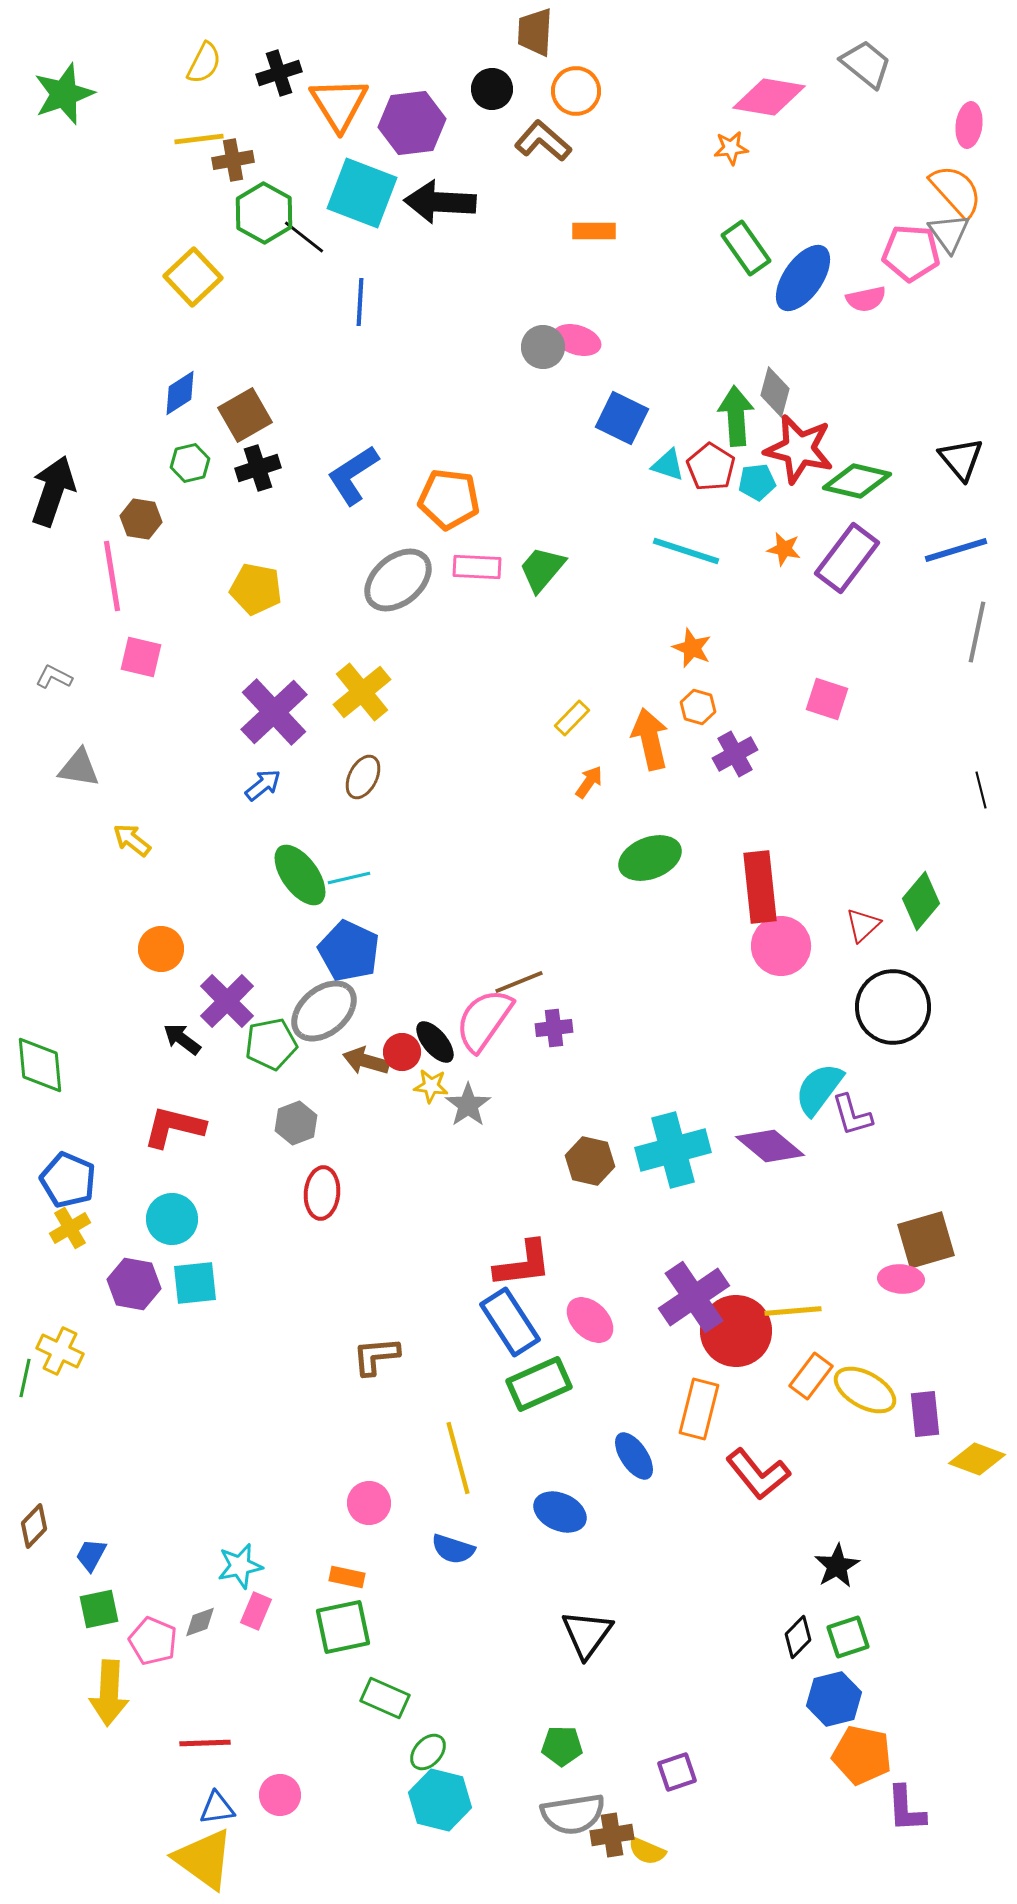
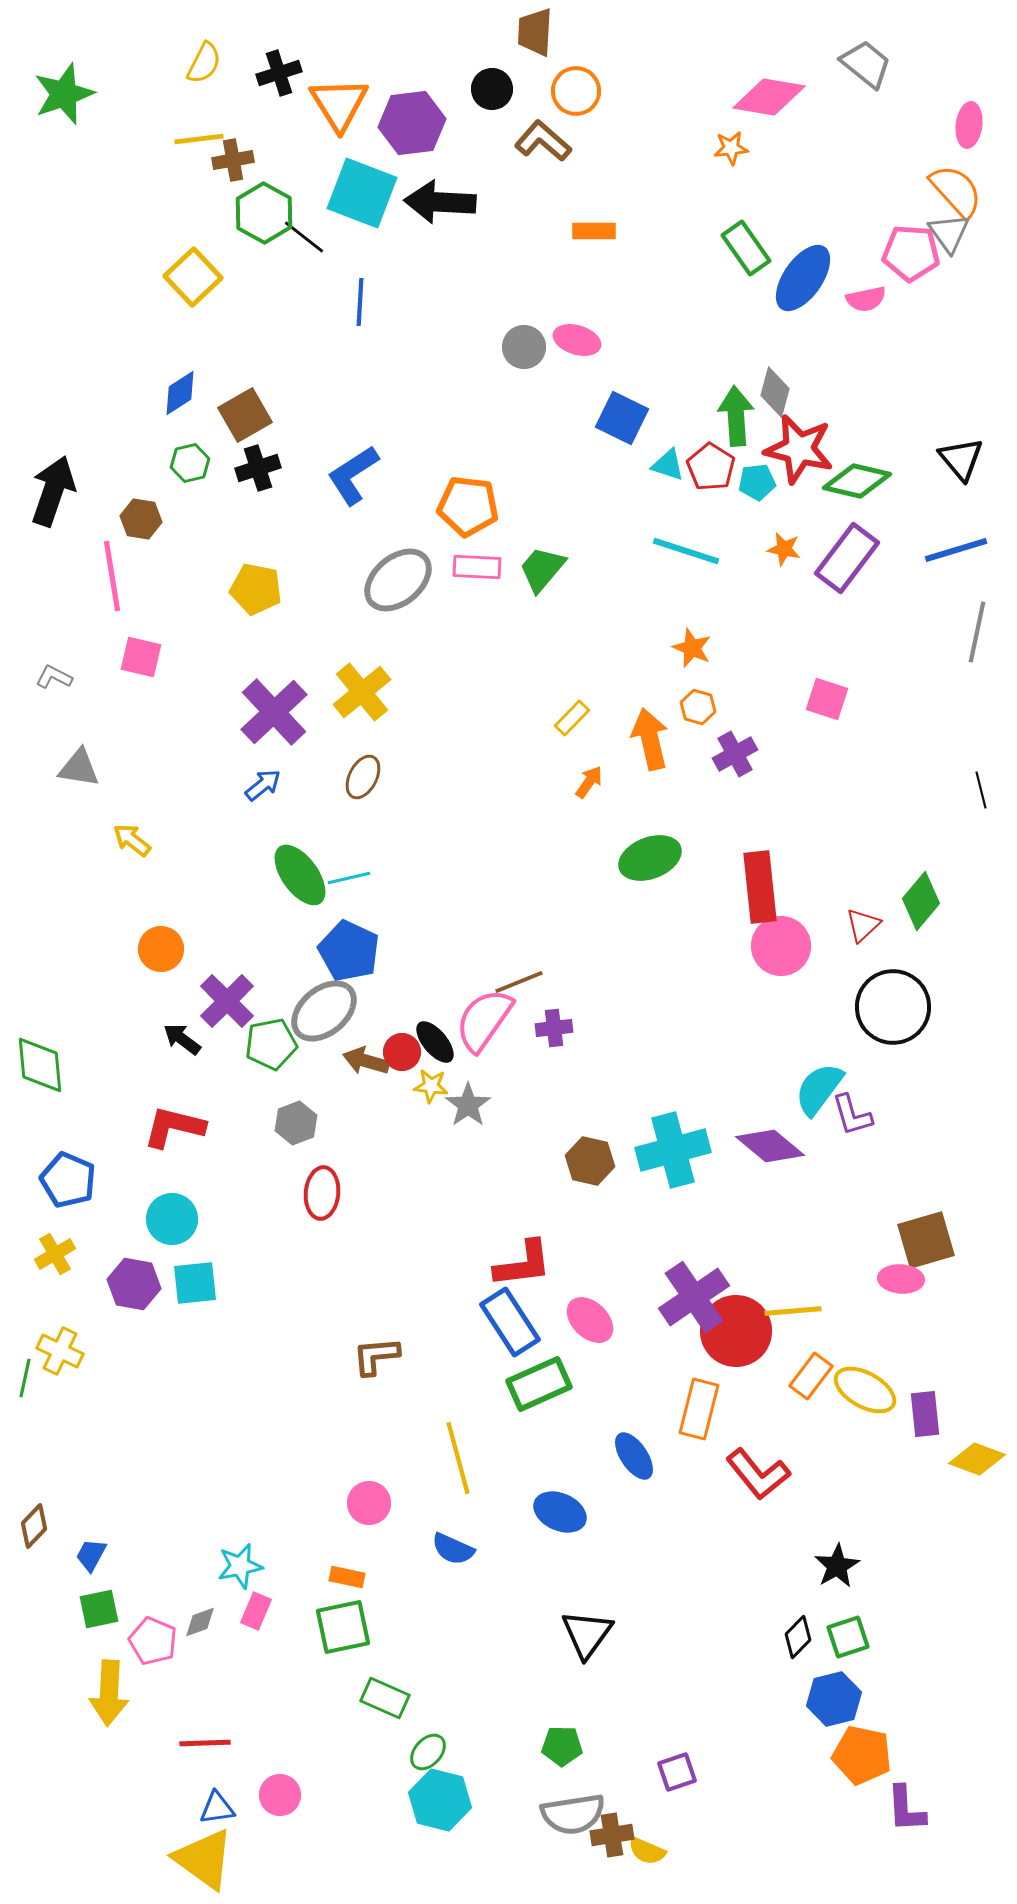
gray circle at (543, 347): moved 19 px left
orange pentagon at (449, 499): moved 19 px right, 7 px down
yellow cross at (70, 1228): moved 15 px left, 26 px down
blue semicircle at (453, 1549): rotated 6 degrees clockwise
